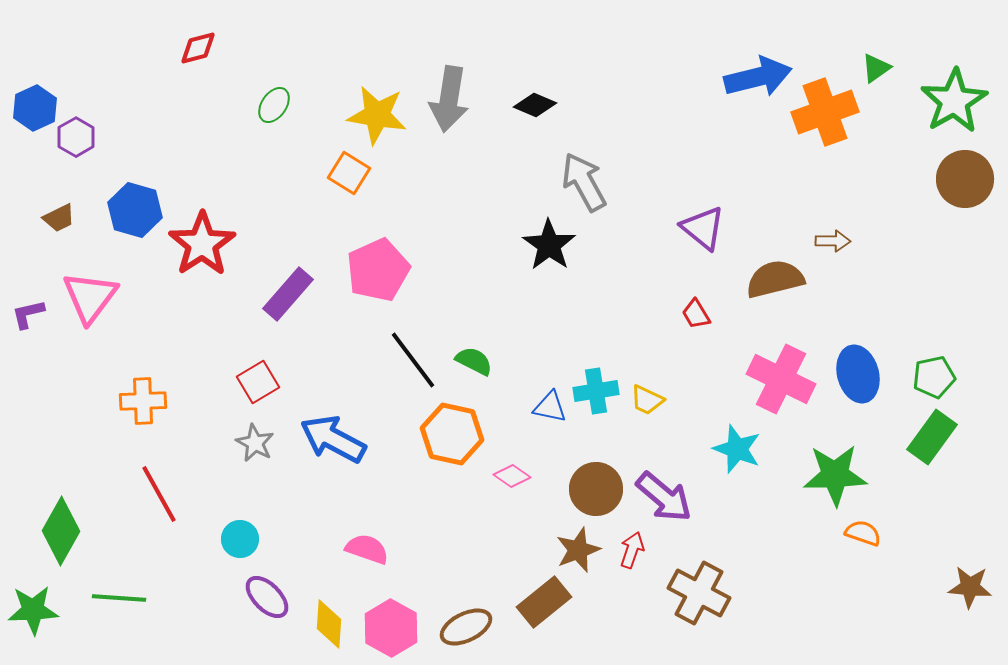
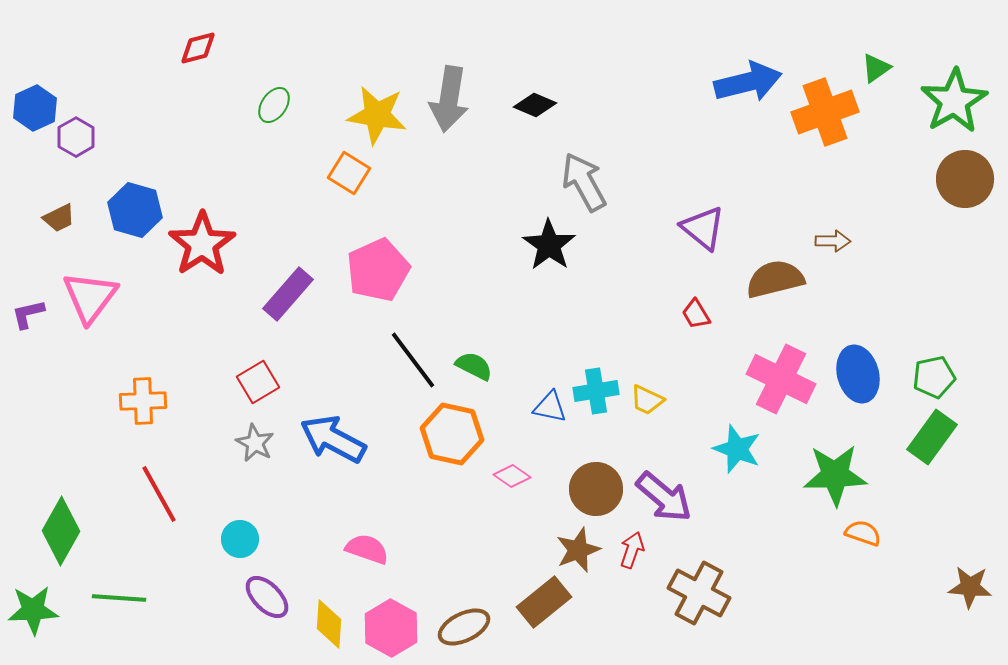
blue arrow at (758, 77): moved 10 px left, 5 px down
green semicircle at (474, 361): moved 5 px down
brown ellipse at (466, 627): moved 2 px left
